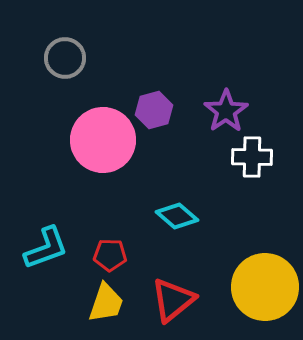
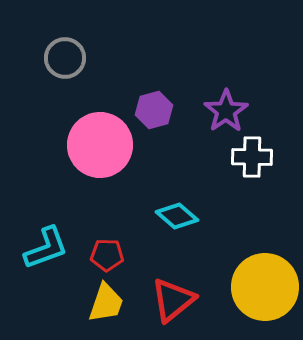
pink circle: moved 3 px left, 5 px down
red pentagon: moved 3 px left
